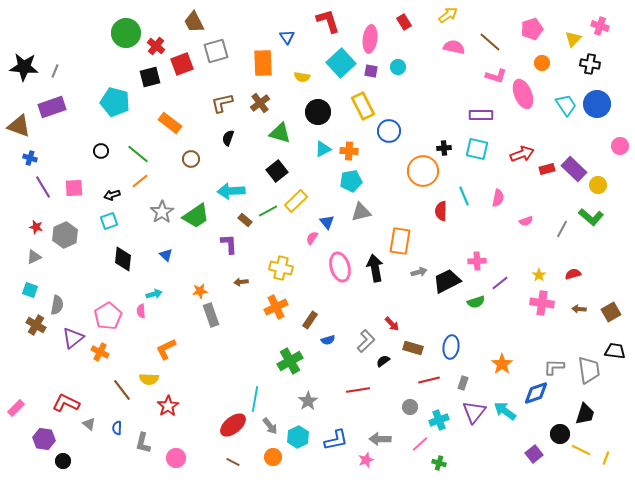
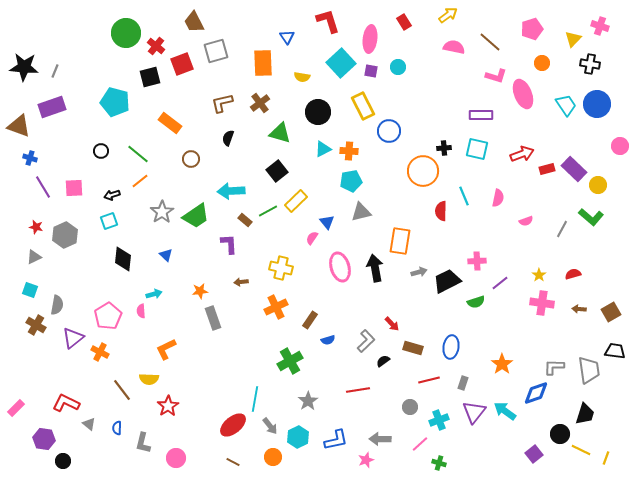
gray rectangle at (211, 315): moved 2 px right, 3 px down
